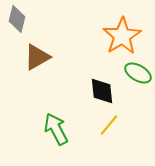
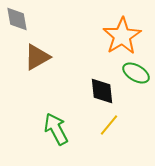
gray diamond: rotated 24 degrees counterclockwise
green ellipse: moved 2 px left
